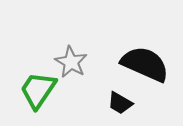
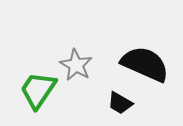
gray star: moved 5 px right, 3 px down
